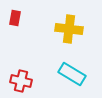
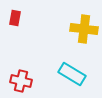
yellow cross: moved 15 px right
